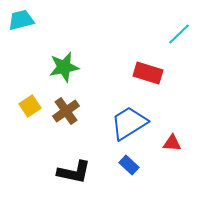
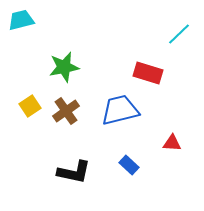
blue trapezoid: moved 9 px left, 13 px up; rotated 18 degrees clockwise
